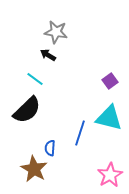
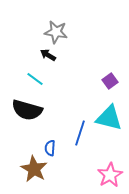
black semicircle: rotated 60 degrees clockwise
